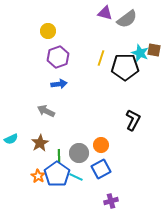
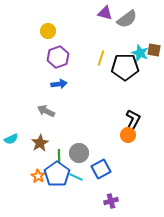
orange circle: moved 27 px right, 10 px up
